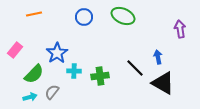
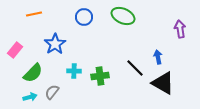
blue star: moved 2 px left, 9 px up
green semicircle: moved 1 px left, 1 px up
